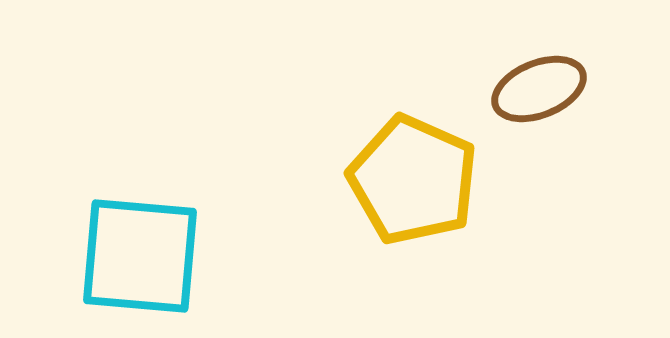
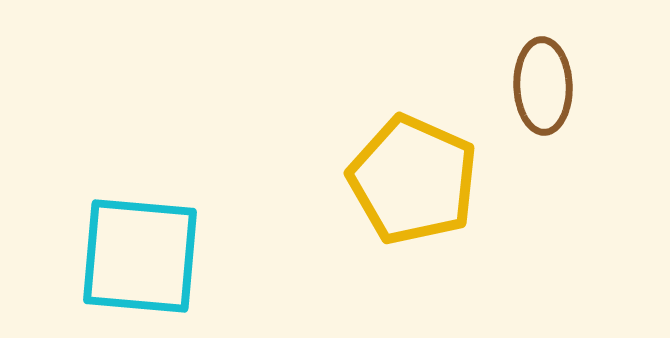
brown ellipse: moved 4 px right, 3 px up; rotated 70 degrees counterclockwise
